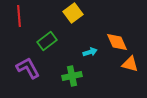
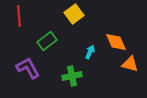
yellow square: moved 1 px right, 1 px down
orange diamond: moved 1 px left
cyan arrow: rotated 48 degrees counterclockwise
